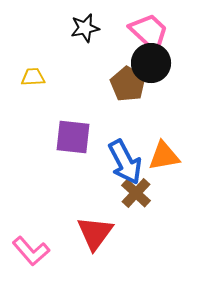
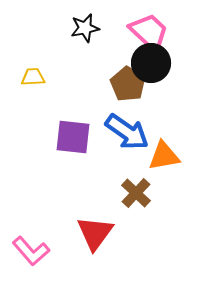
blue arrow: moved 2 px right, 30 px up; rotated 27 degrees counterclockwise
